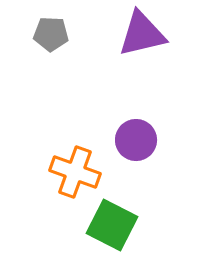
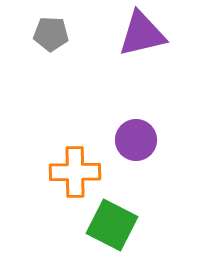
orange cross: rotated 21 degrees counterclockwise
